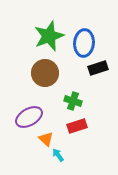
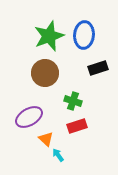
blue ellipse: moved 8 px up
